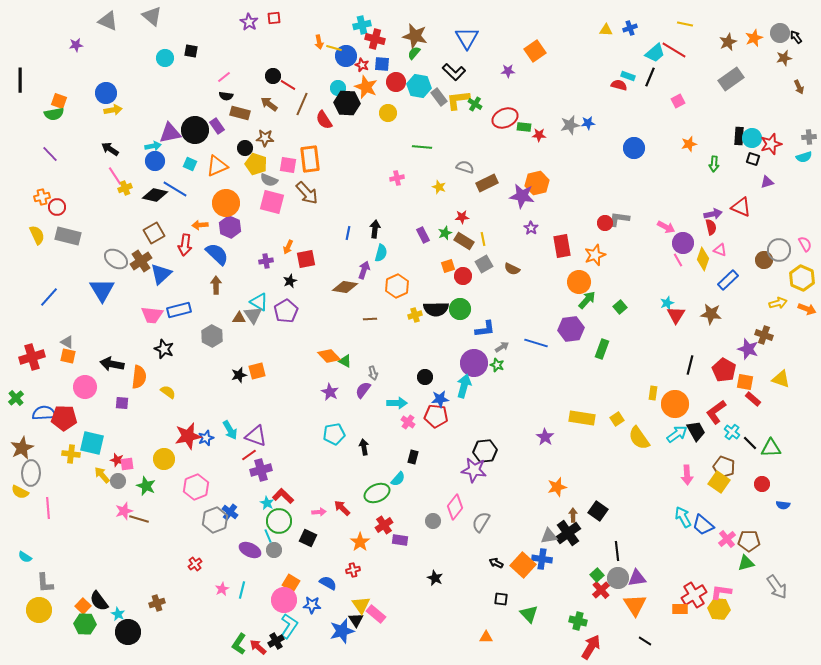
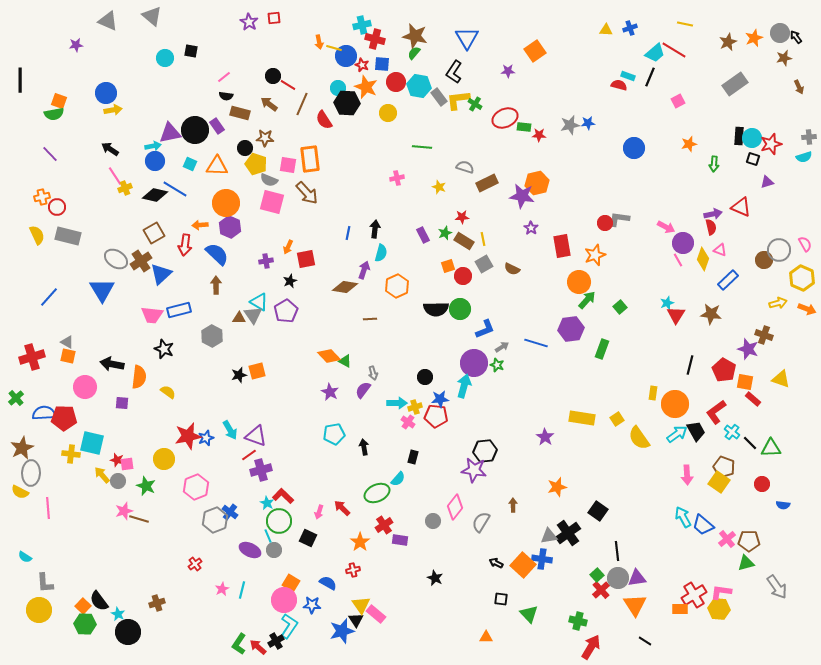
black L-shape at (454, 72): rotated 80 degrees clockwise
gray rectangle at (731, 79): moved 4 px right, 5 px down
orange triangle at (217, 166): rotated 25 degrees clockwise
yellow cross at (415, 315): moved 92 px down
blue L-shape at (485, 329): rotated 15 degrees counterclockwise
pink arrow at (319, 512): rotated 112 degrees clockwise
brown arrow at (573, 515): moved 60 px left, 10 px up
